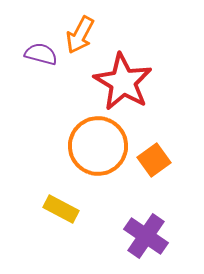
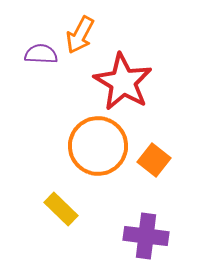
purple semicircle: rotated 12 degrees counterclockwise
orange square: rotated 16 degrees counterclockwise
yellow rectangle: rotated 16 degrees clockwise
purple cross: rotated 27 degrees counterclockwise
